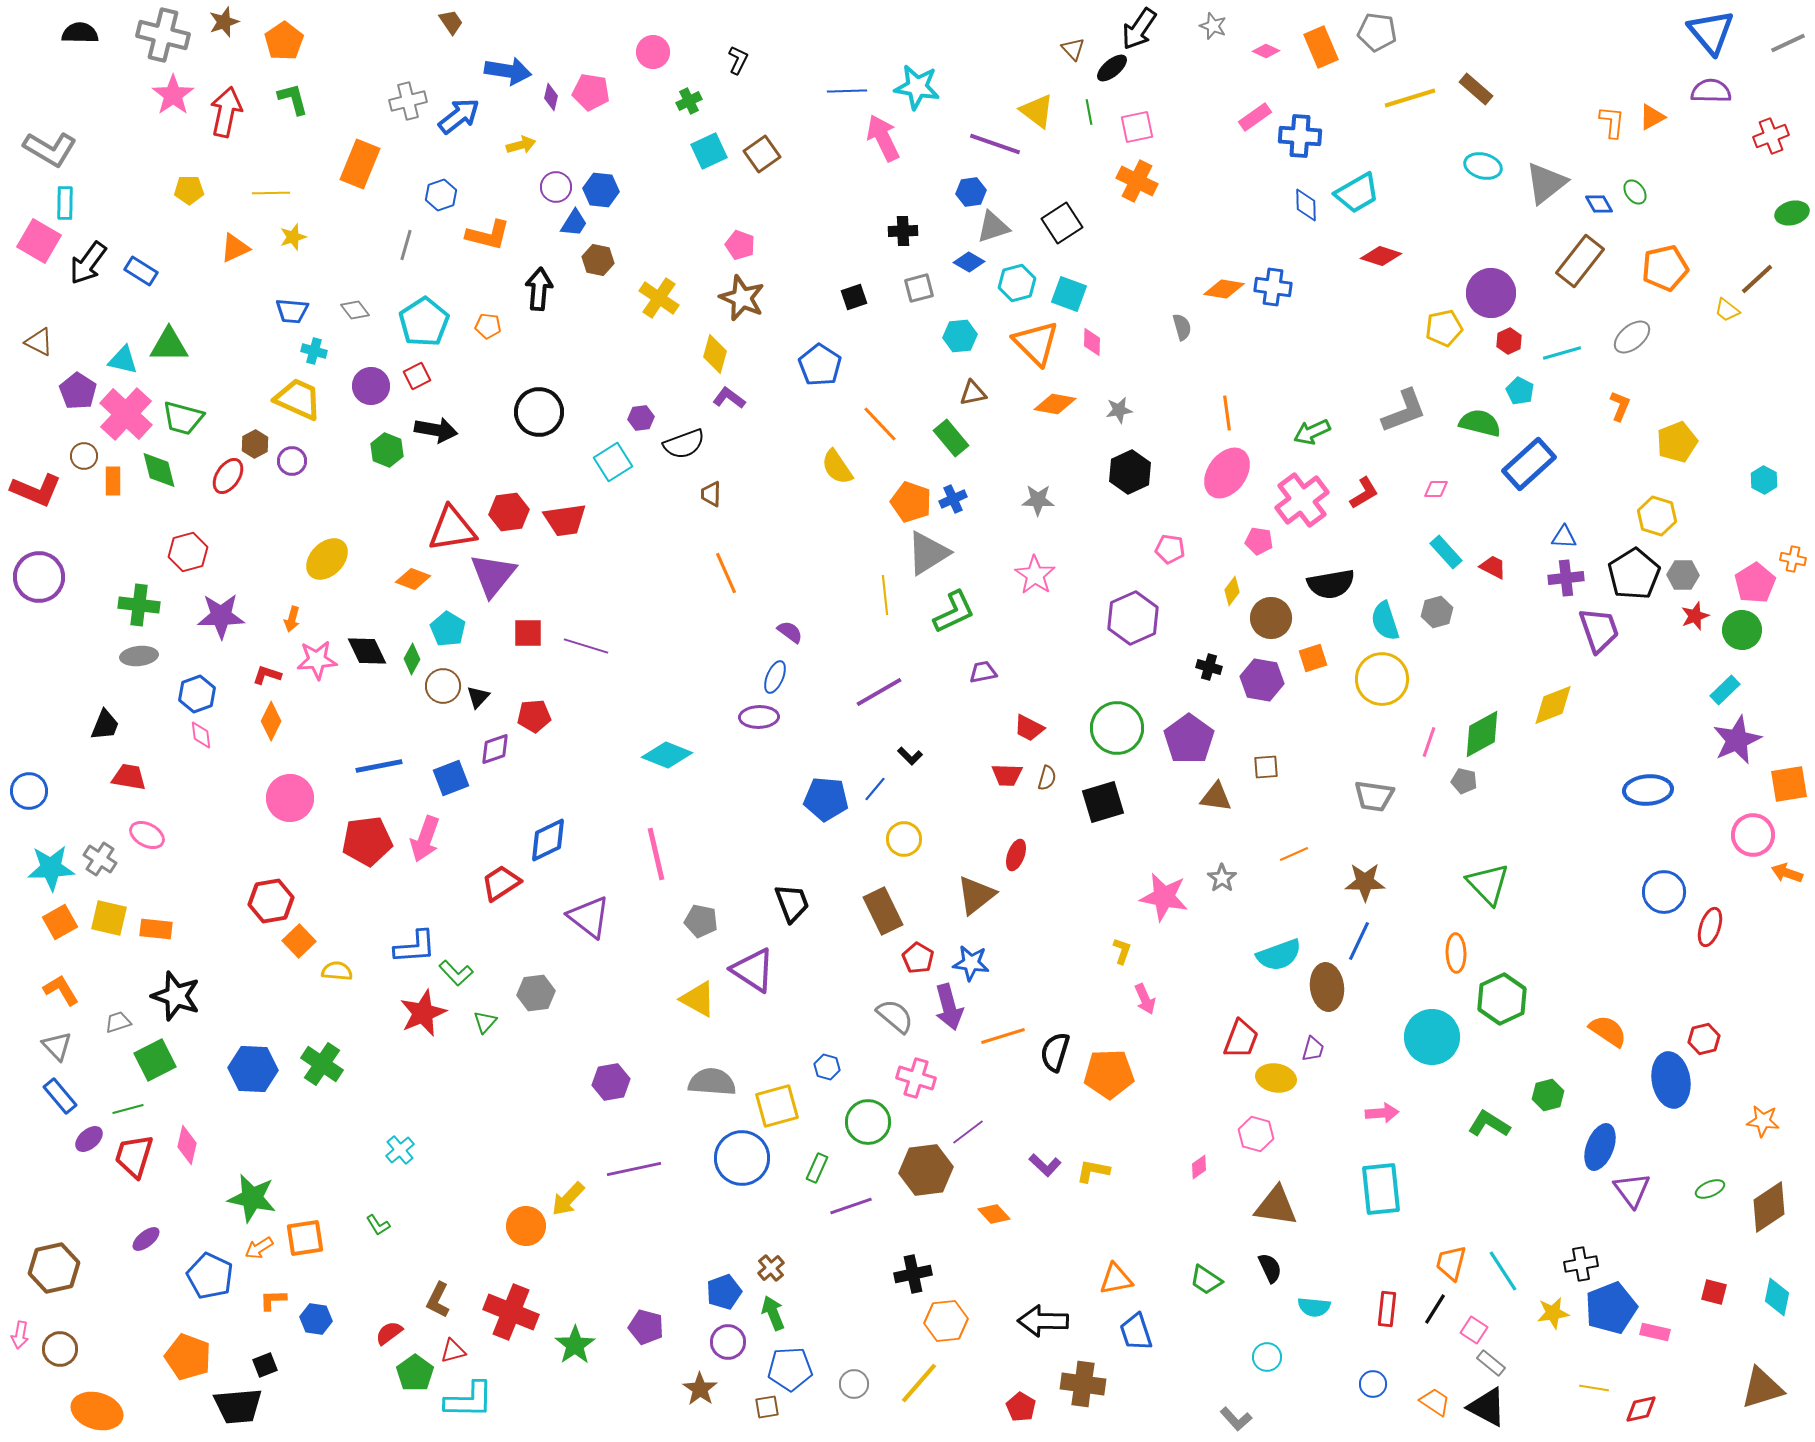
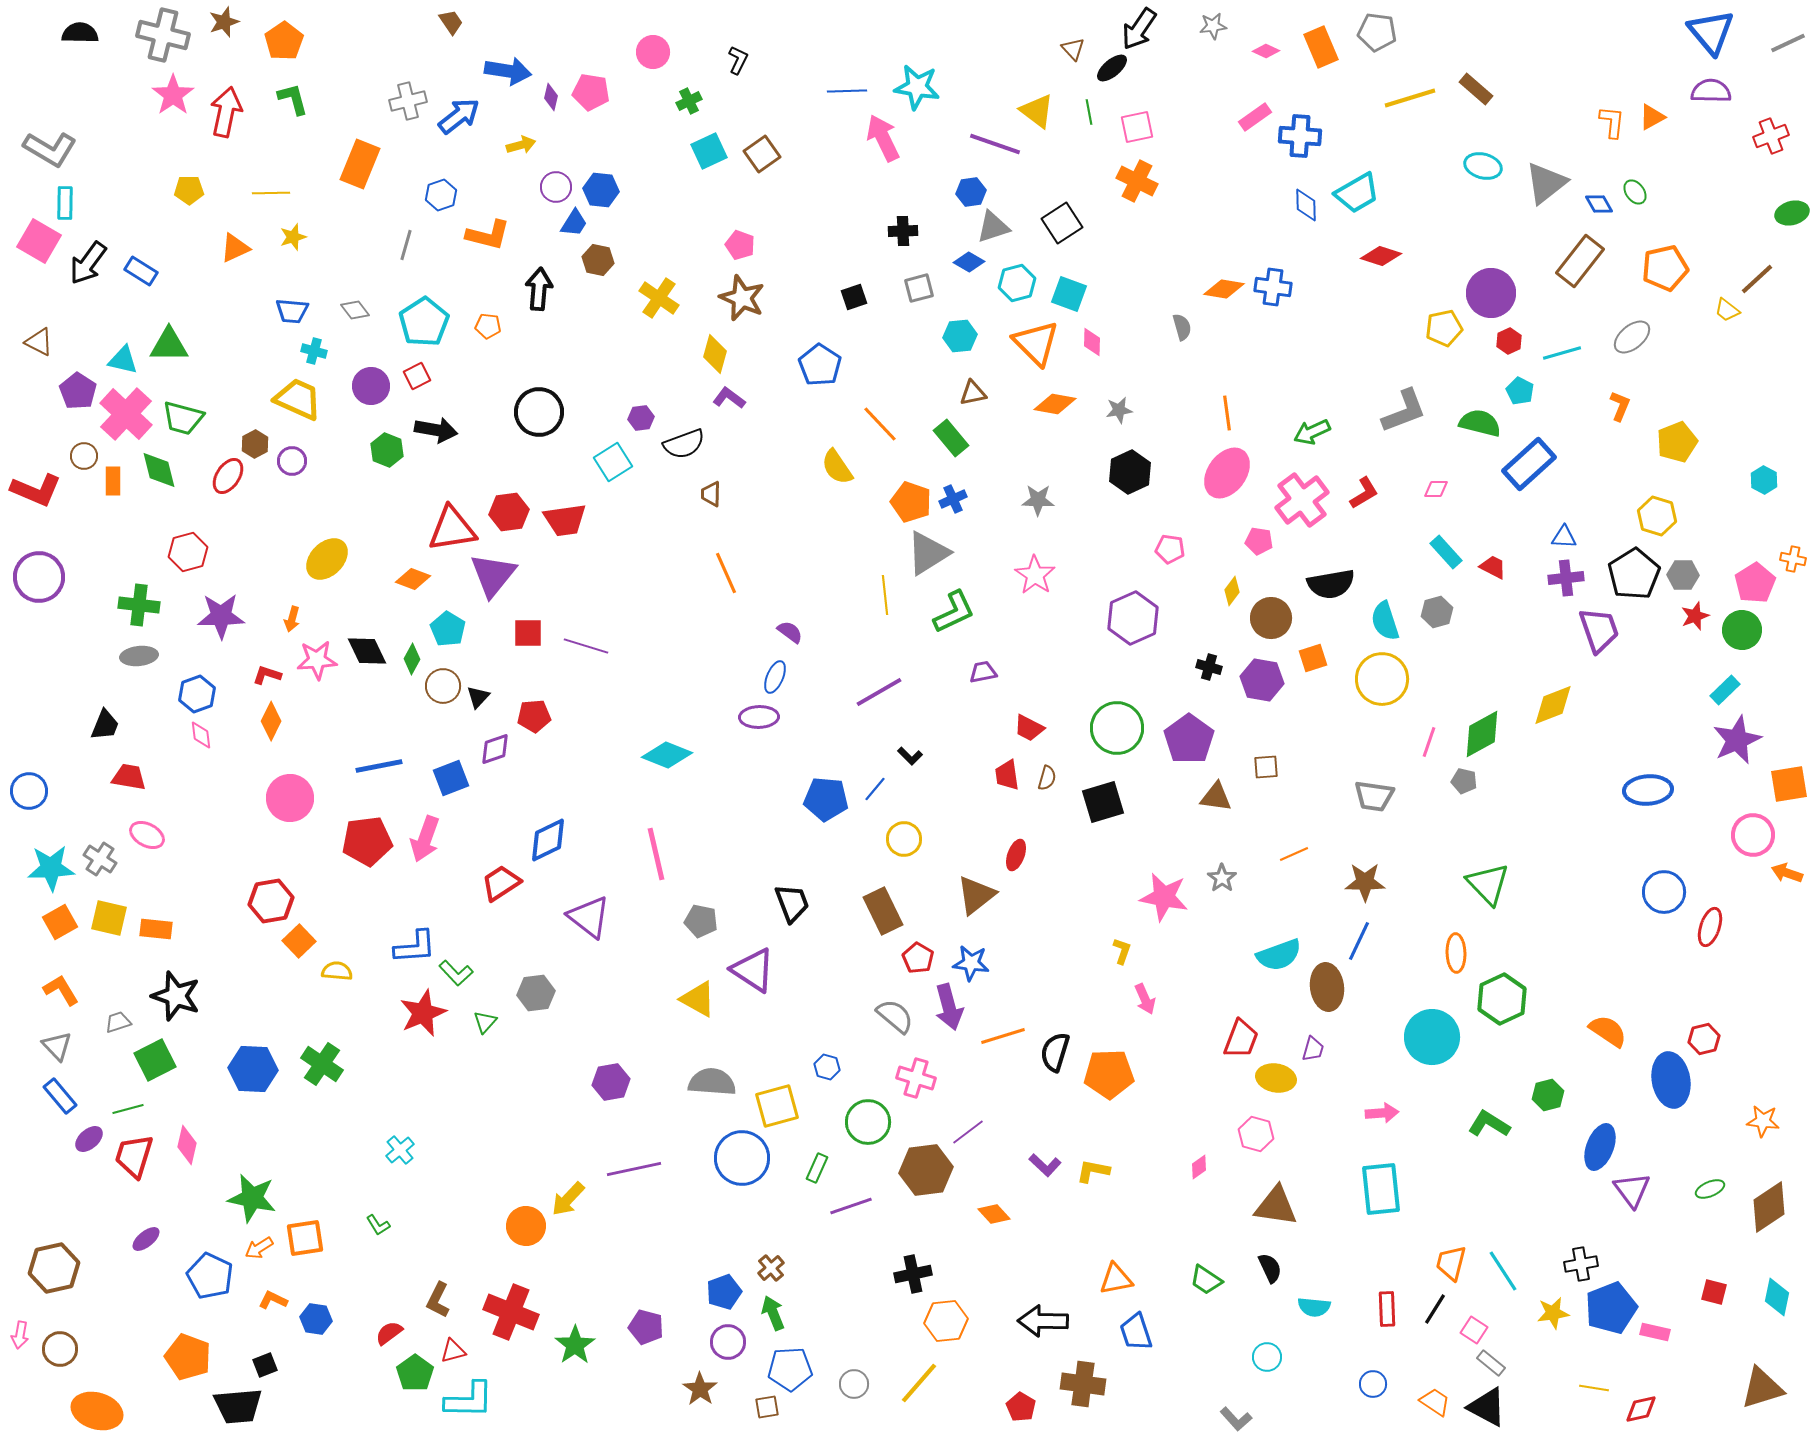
gray star at (1213, 26): rotated 28 degrees counterclockwise
red trapezoid at (1007, 775): rotated 80 degrees clockwise
orange L-shape at (273, 1300): rotated 28 degrees clockwise
red rectangle at (1387, 1309): rotated 8 degrees counterclockwise
